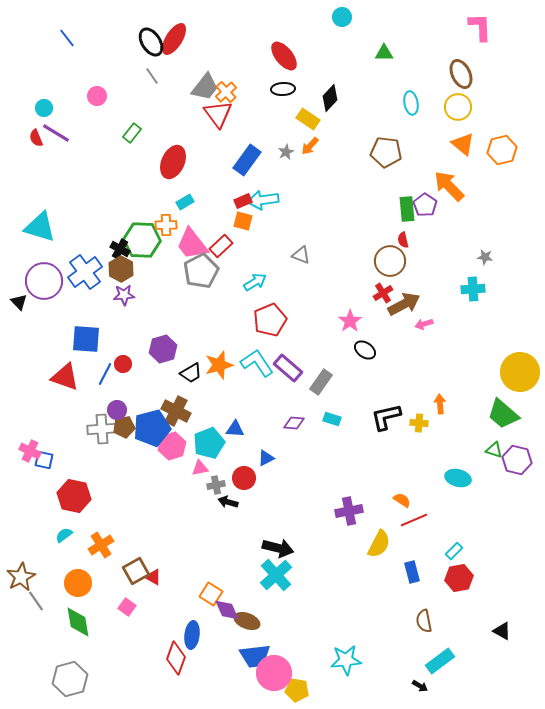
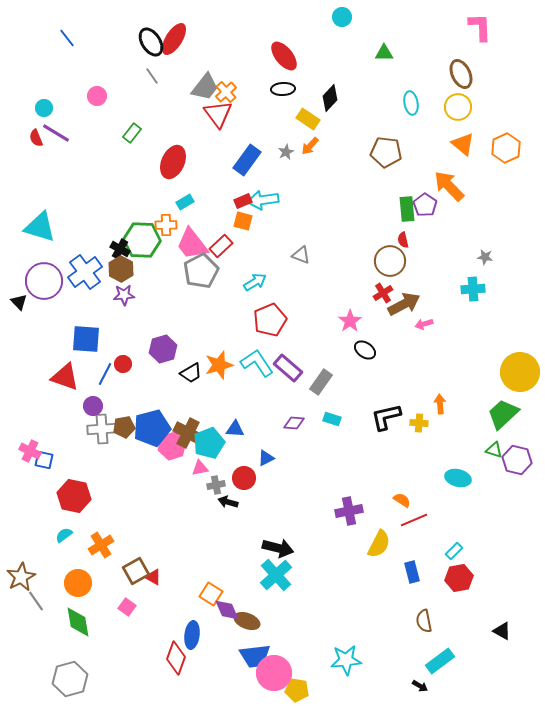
orange hexagon at (502, 150): moved 4 px right, 2 px up; rotated 12 degrees counterclockwise
purple circle at (117, 410): moved 24 px left, 4 px up
brown cross at (176, 411): moved 12 px right, 22 px down
green trapezoid at (503, 414): rotated 96 degrees clockwise
